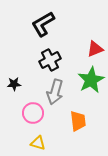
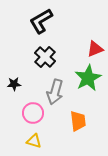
black L-shape: moved 2 px left, 3 px up
black cross: moved 5 px left, 3 px up; rotated 20 degrees counterclockwise
green star: moved 3 px left, 2 px up
yellow triangle: moved 4 px left, 2 px up
